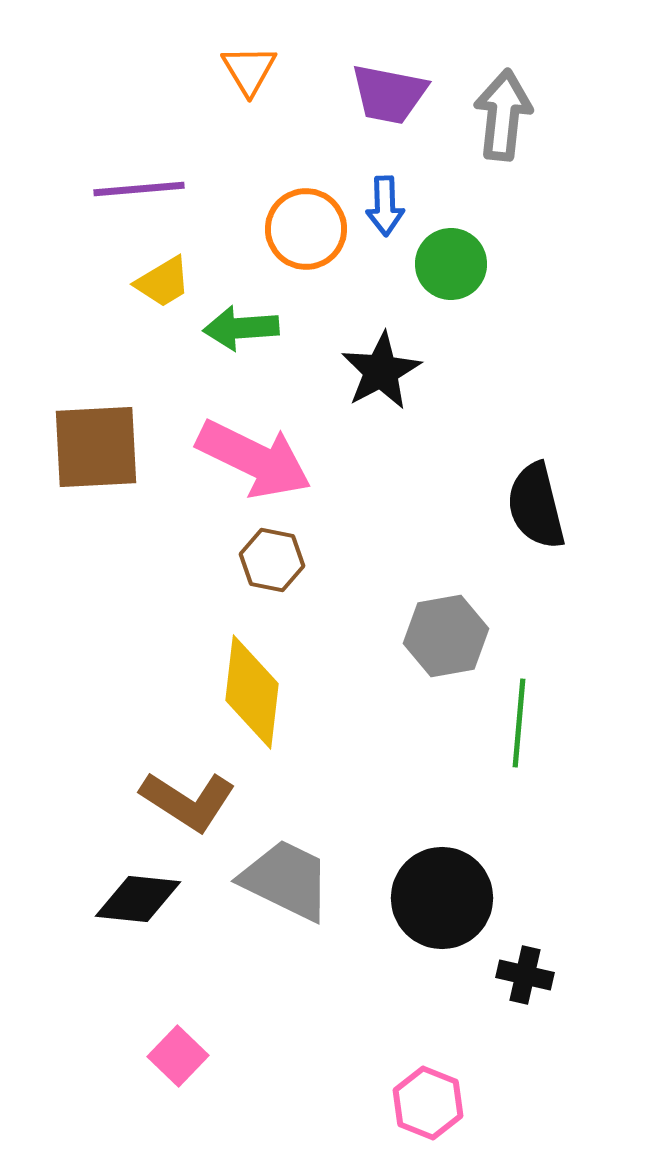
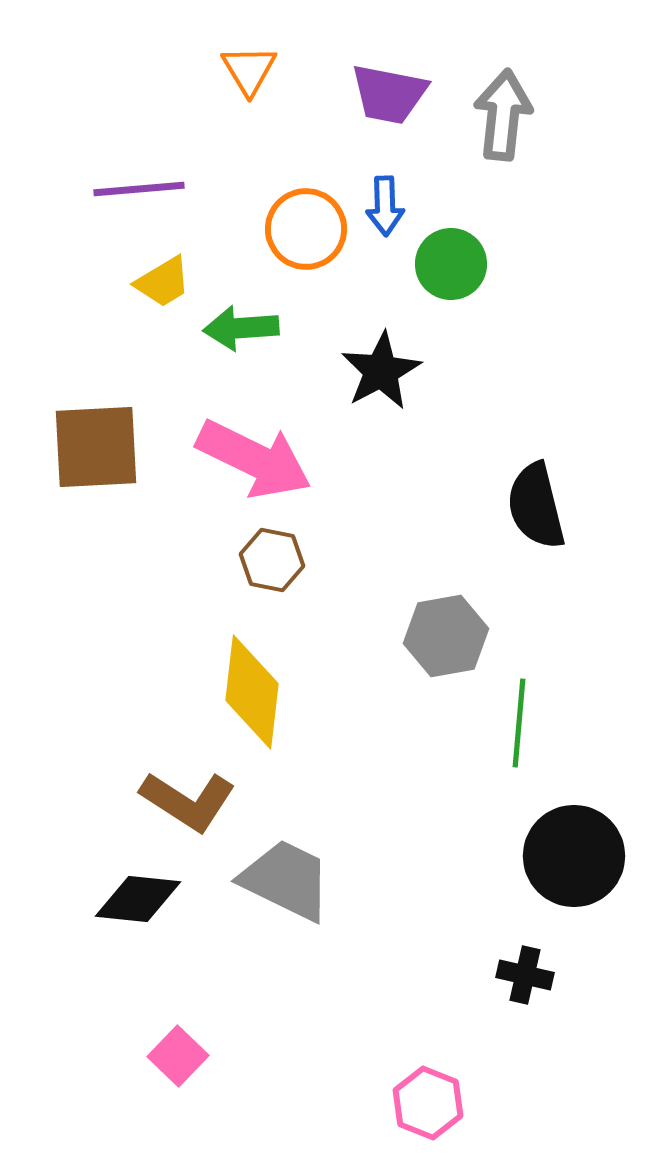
black circle: moved 132 px right, 42 px up
